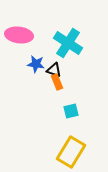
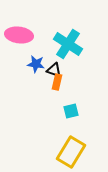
cyan cross: moved 1 px down
orange rectangle: rotated 35 degrees clockwise
